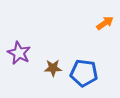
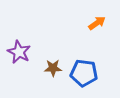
orange arrow: moved 8 px left
purple star: moved 1 px up
